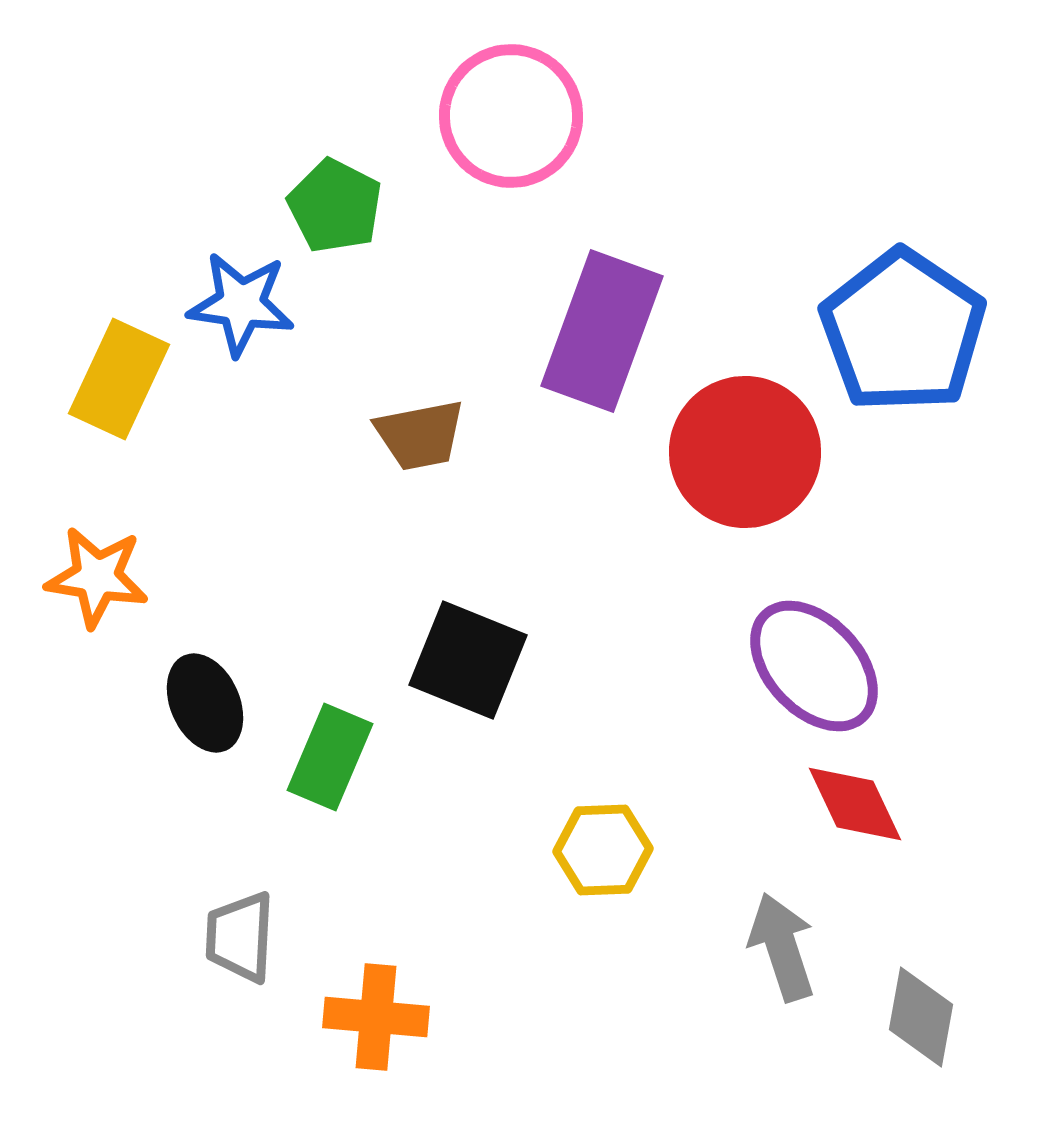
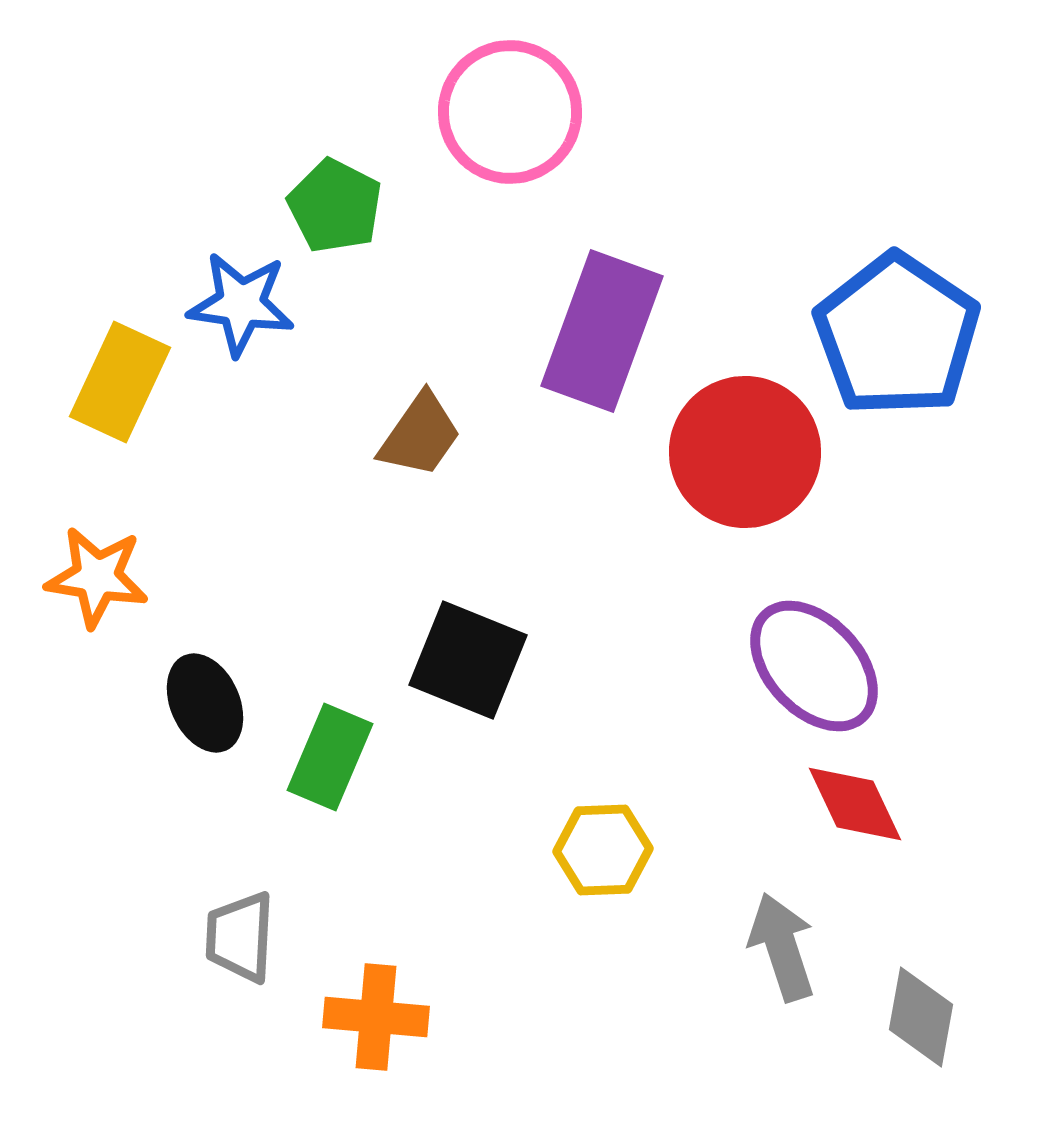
pink circle: moved 1 px left, 4 px up
blue pentagon: moved 6 px left, 4 px down
yellow rectangle: moved 1 px right, 3 px down
brown trapezoid: rotated 44 degrees counterclockwise
